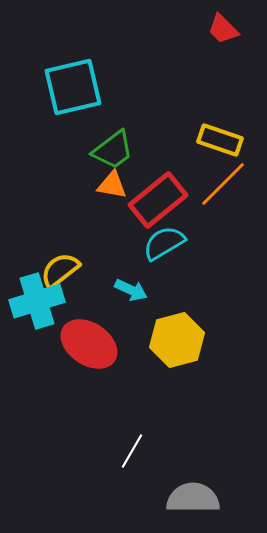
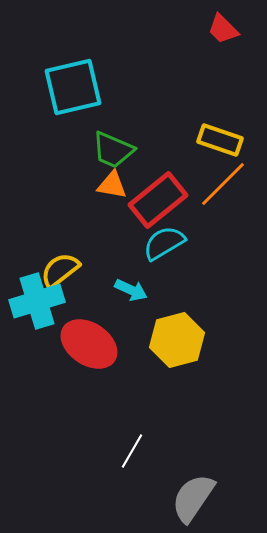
green trapezoid: rotated 60 degrees clockwise
gray semicircle: rotated 56 degrees counterclockwise
